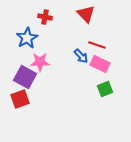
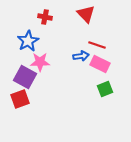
blue star: moved 1 px right, 3 px down
blue arrow: rotated 56 degrees counterclockwise
